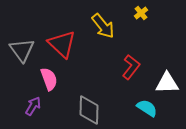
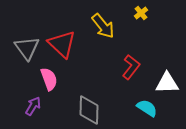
gray triangle: moved 5 px right, 2 px up
